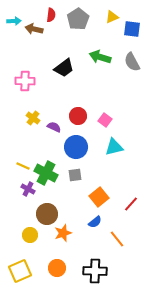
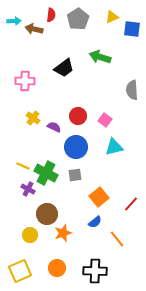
gray semicircle: moved 28 px down; rotated 24 degrees clockwise
